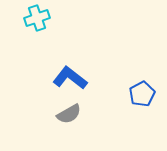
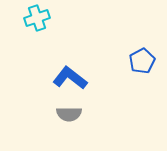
blue pentagon: moved 33 px up
gray semicircle: rotated 30 degrees clockwise
